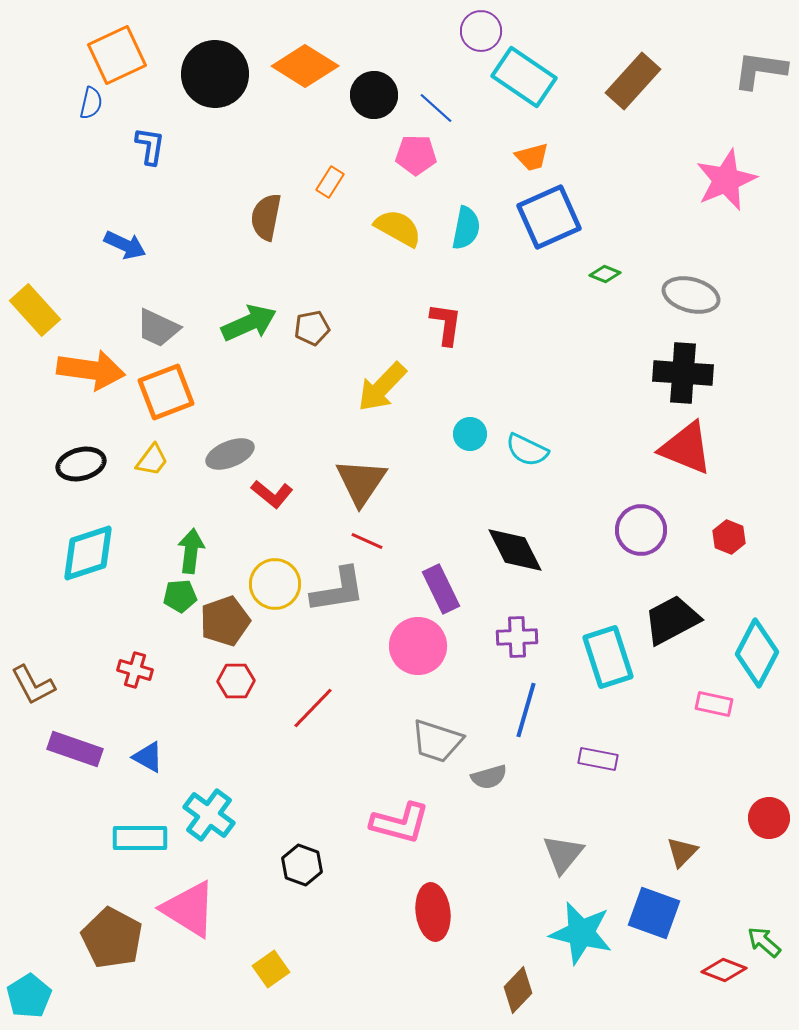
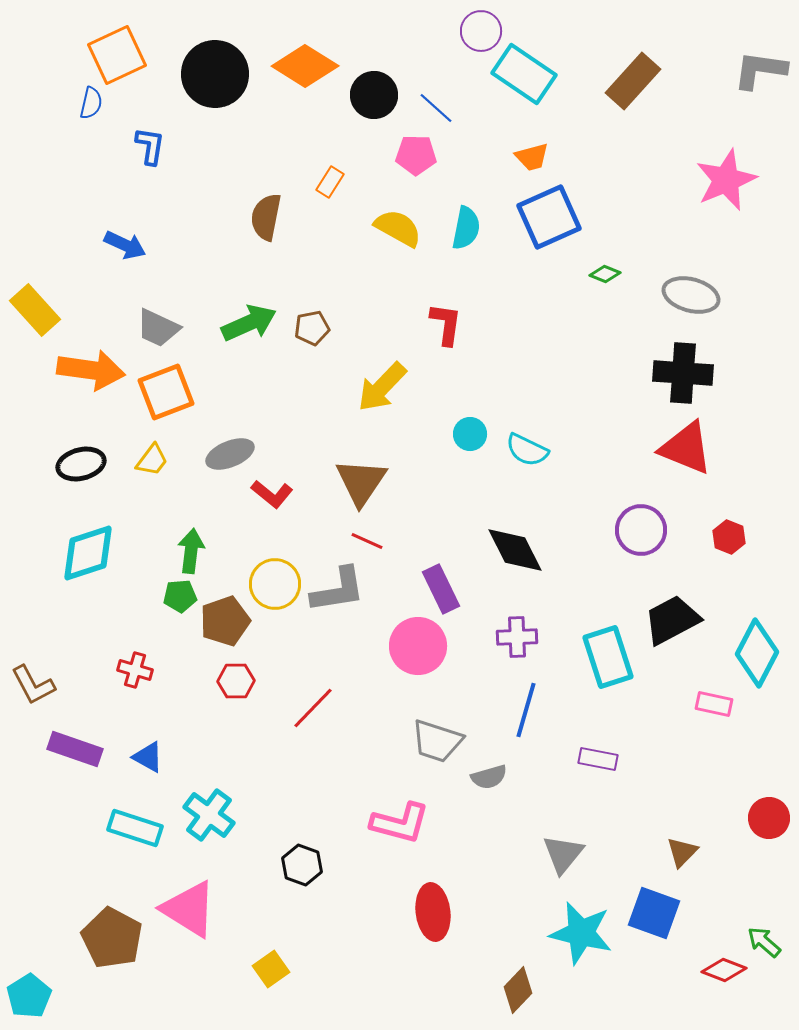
cyan rectangle at (524, 77): moved 3 px up
cyan rectangle at (140, 838): moved 5 px left, 10 px up; rotated 18 degrees clockwise
